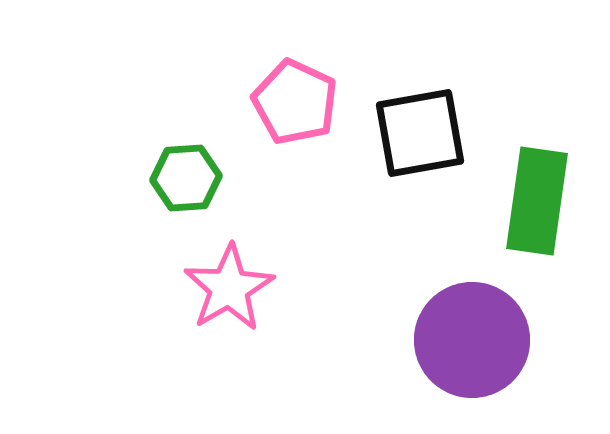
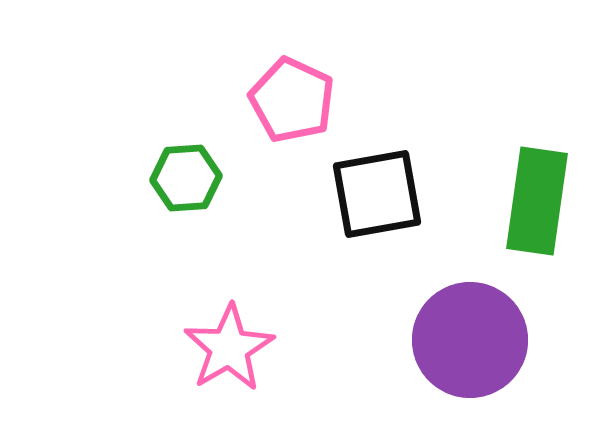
pink pentagon: moved 3 px left, 2 px up
black square: moved 43 px left, 61 px down
pink star: moved 60 px down
purple circle: moved 2 px left
